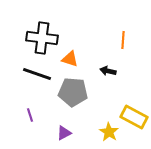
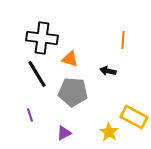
black line: rotated 40 degrees clockwise
